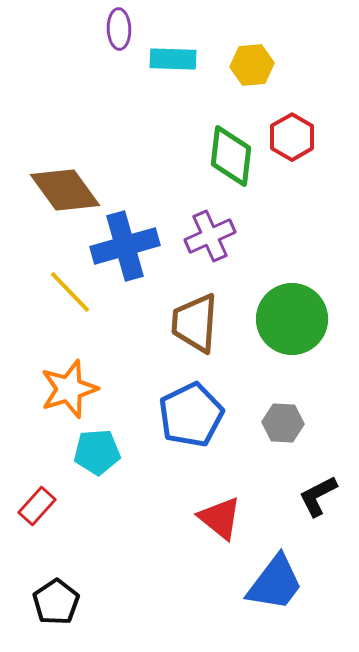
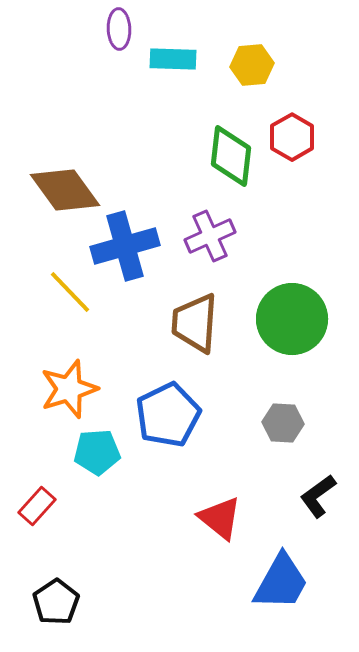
blue pentagon: moved 23 px left
black L-shape: rotated 9 degrees counterclockwise
blue trapezoid: moved 6 px right, 1 px up; rotated 8 degrees counterclockwise
